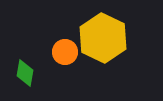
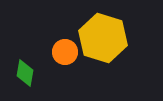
yellow hexagon: rotated 9 degrees counterclockwise
